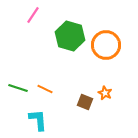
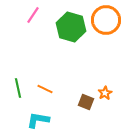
green hexagon: moved 1 px right, 9 px up
orange circle: moved 25 px up
green line: rotated 60 degrees clockwise
orange star: rotated 16 degrees clockwise
brown square: moved 1 px right
cyan L-shape: rotated 75 degrees counterclockwise
